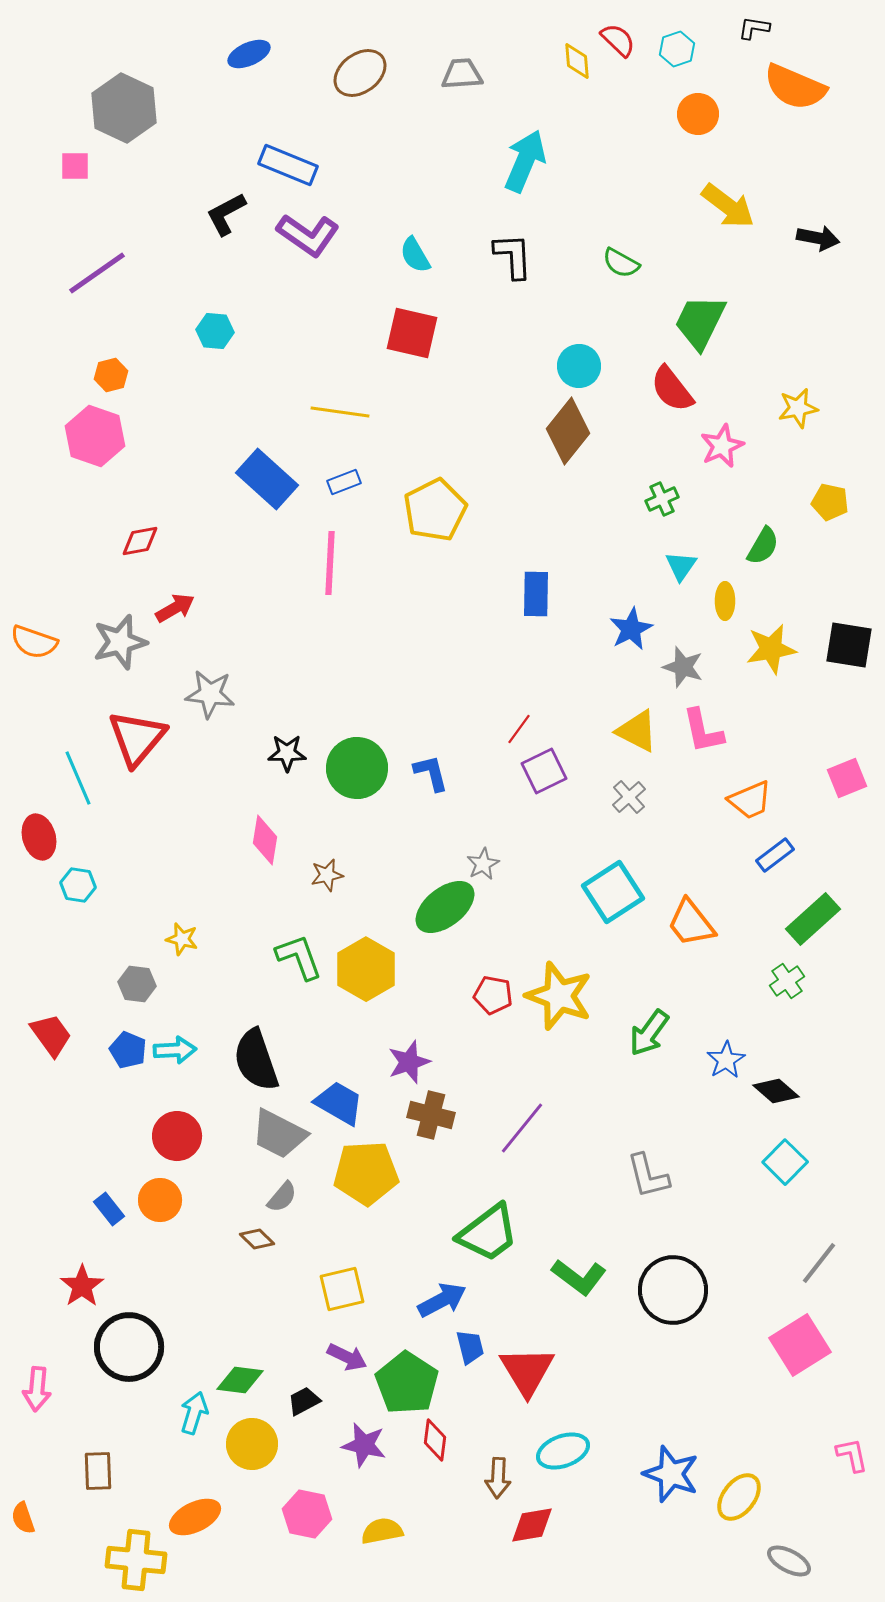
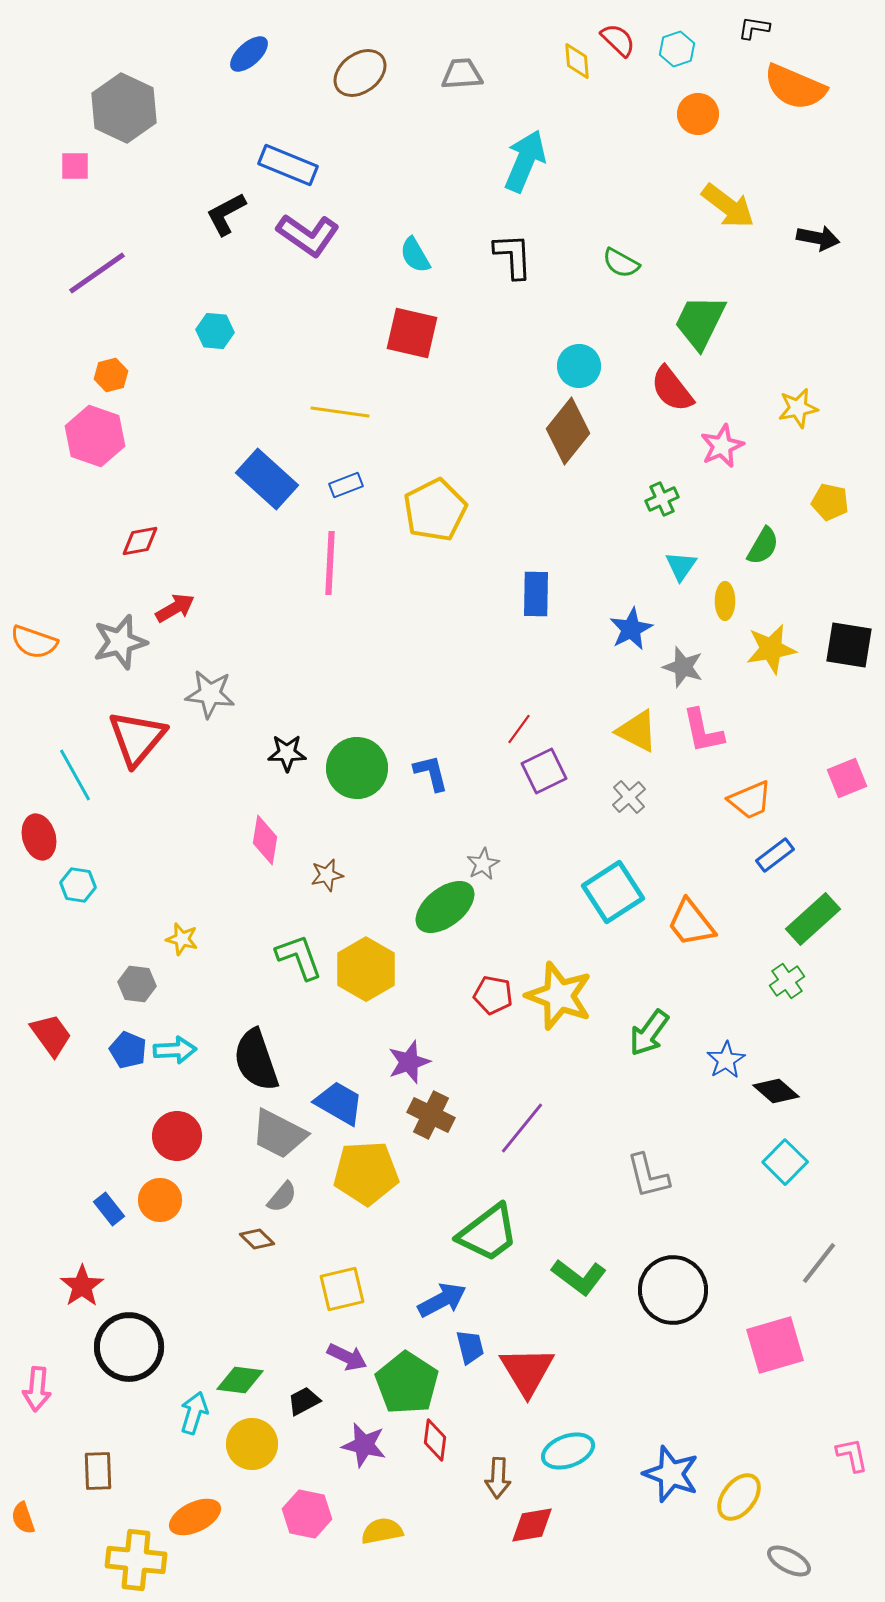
blue ellipse at (249, 54): rotated 18 degrees counterclockwise
blue rectangle at (344, 482): moved 2 px right, 3 px down
cyan line at (78, 778): moved 3 px left, 3 px up; rotated 6 degrees counterclockwise
brown cross at (431, 1115): rotated 12 degrees clockwise
pink square at (800, 1345): moved 25 px left; rotated 16 degrees clockwise
cyan ellipse at (563, 1451): moved 5 px right
